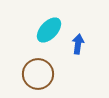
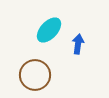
brown circle: moved 3 px left, 1 px down
